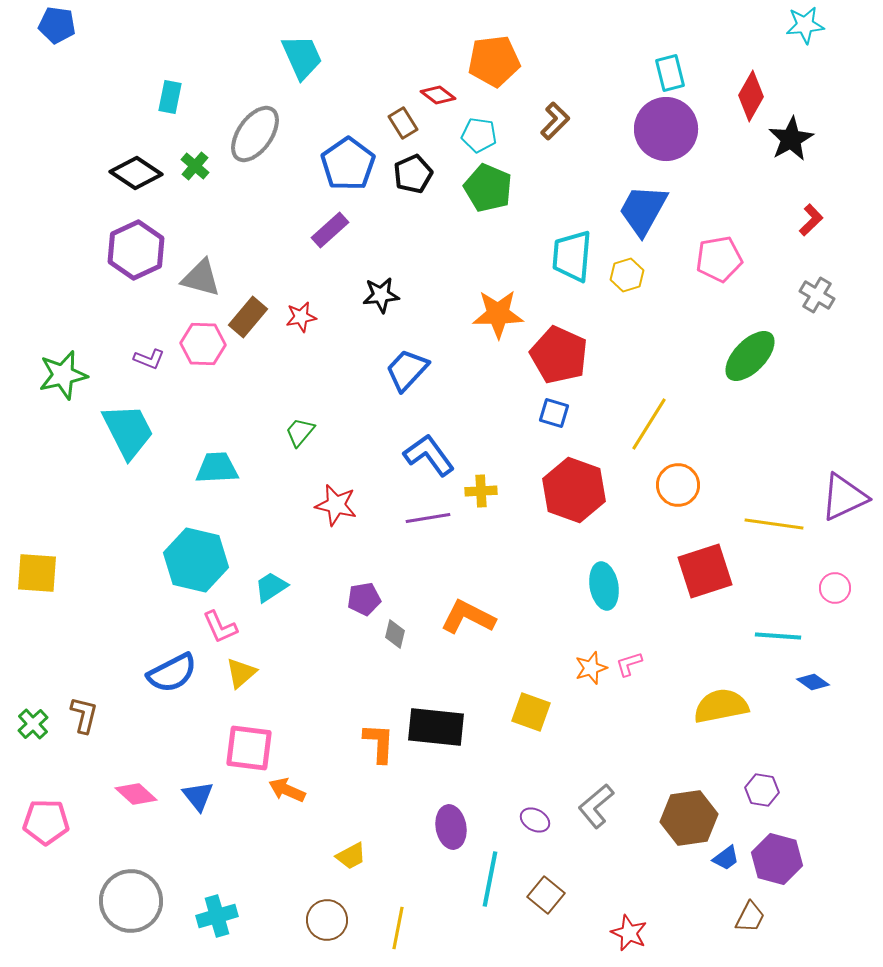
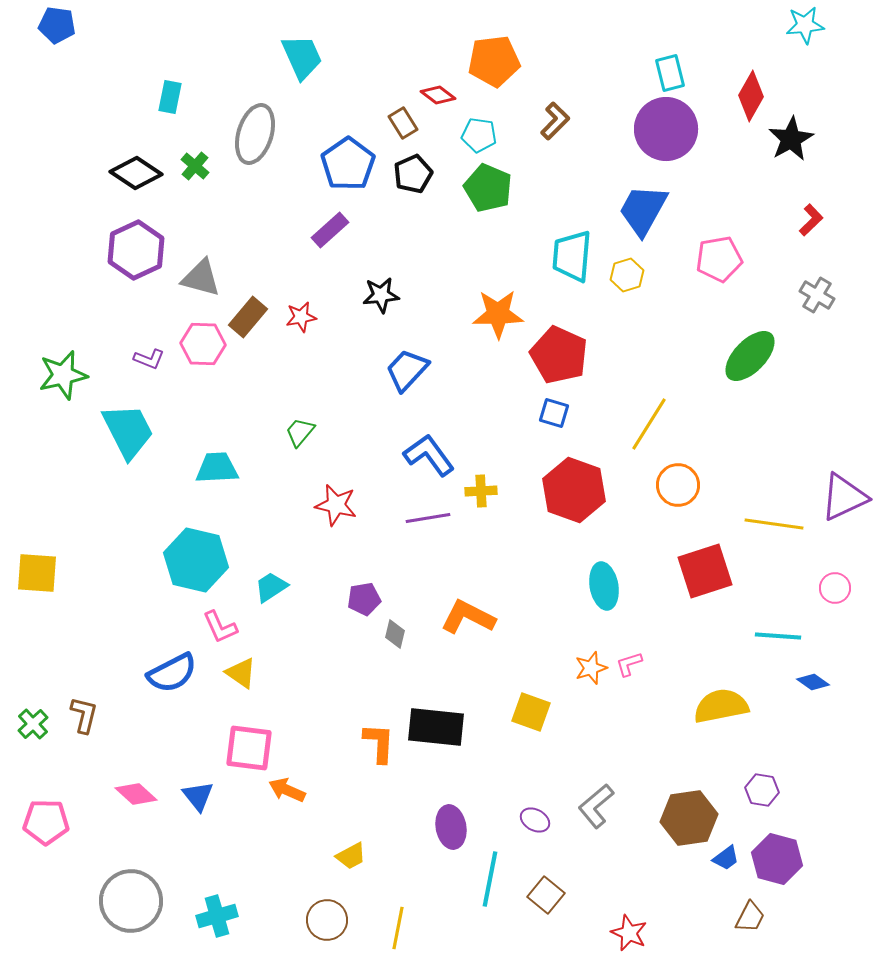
gray ellipse at (255, 134): rotated 18 degrees counterclockwise
yellow triangle at (241, 673): rotated 44 degrees counterclockwise
